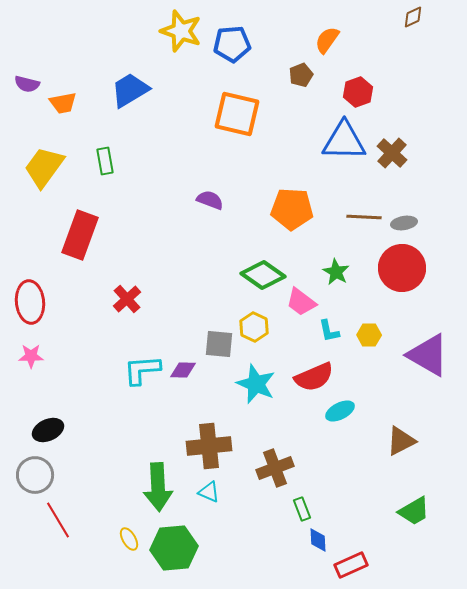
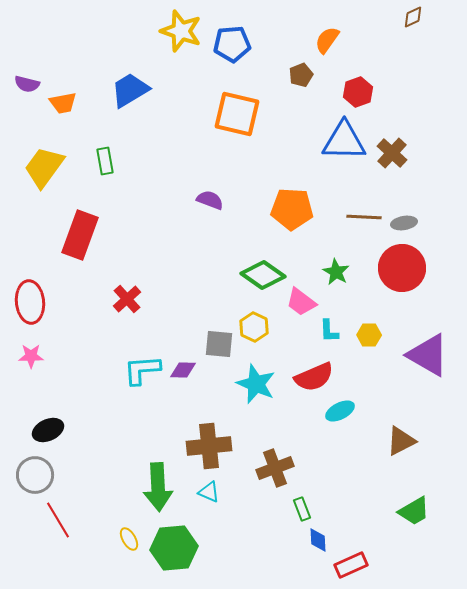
cyan L-shape at (329, 331): rotated 10 degrees clockwise
